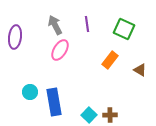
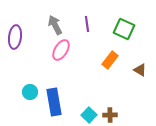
pink ellipse: moved 1 px right
